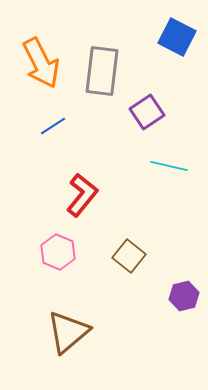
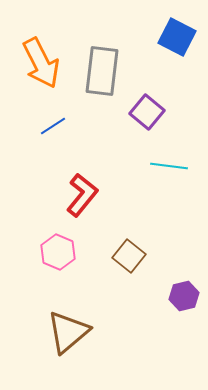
purple square: rotated 16 degrees counterclockwise
cyan line: rotated 6 degrees counterclockwise
